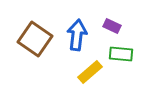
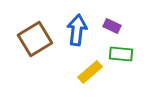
blue arrow: moved 5 px up
brown square: rotated 24 degrees clockwise
